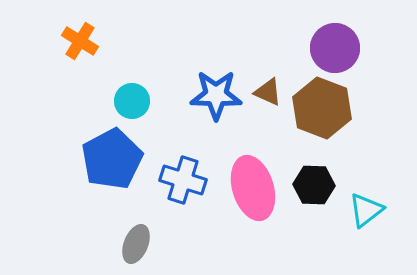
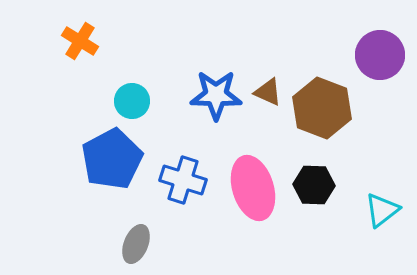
purple circle: moved 45 px right, 7 px down
cyan triangle: moved 16 px right
